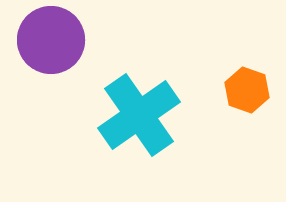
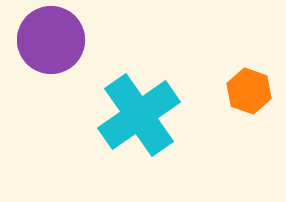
orange hexagon: moved 2 px right, 1 px down
